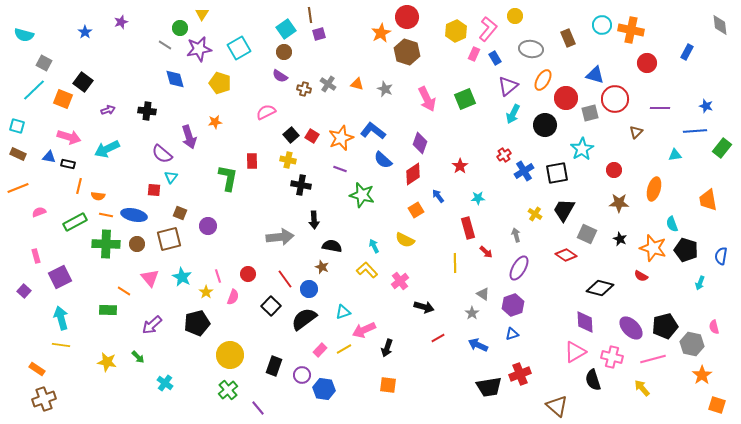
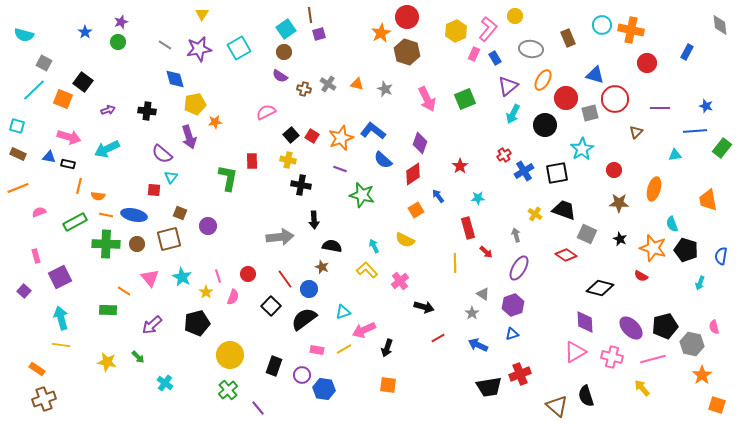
green circle at (180, 28): moved 62 px left, 14 px down
yellow pentagon at (220, 83): moved 25 px left, 21 px down; rotated 30 degrees counterclockwise
black trapezoid at (564, 210): rotated 80 degrees clockwise
pink rectangle at (320, 350): moved 3 px left; rotated 56 degrees clockwise
black semicircle at (593, 380): moved 7 px left, 16 px down
